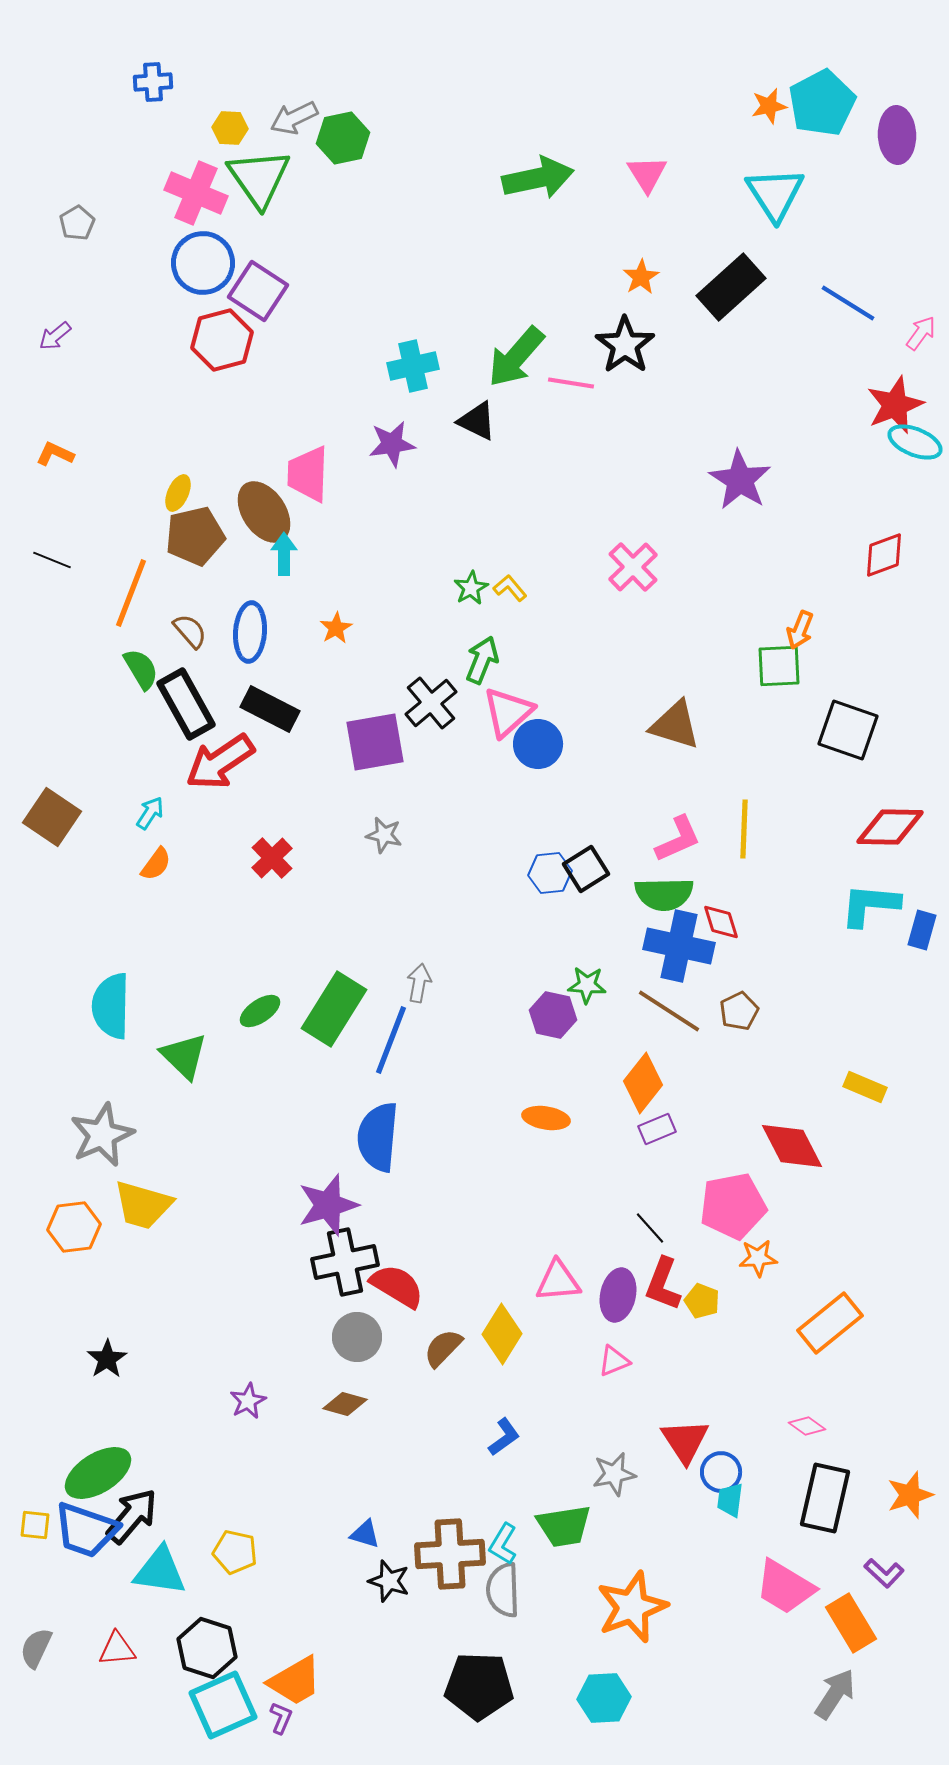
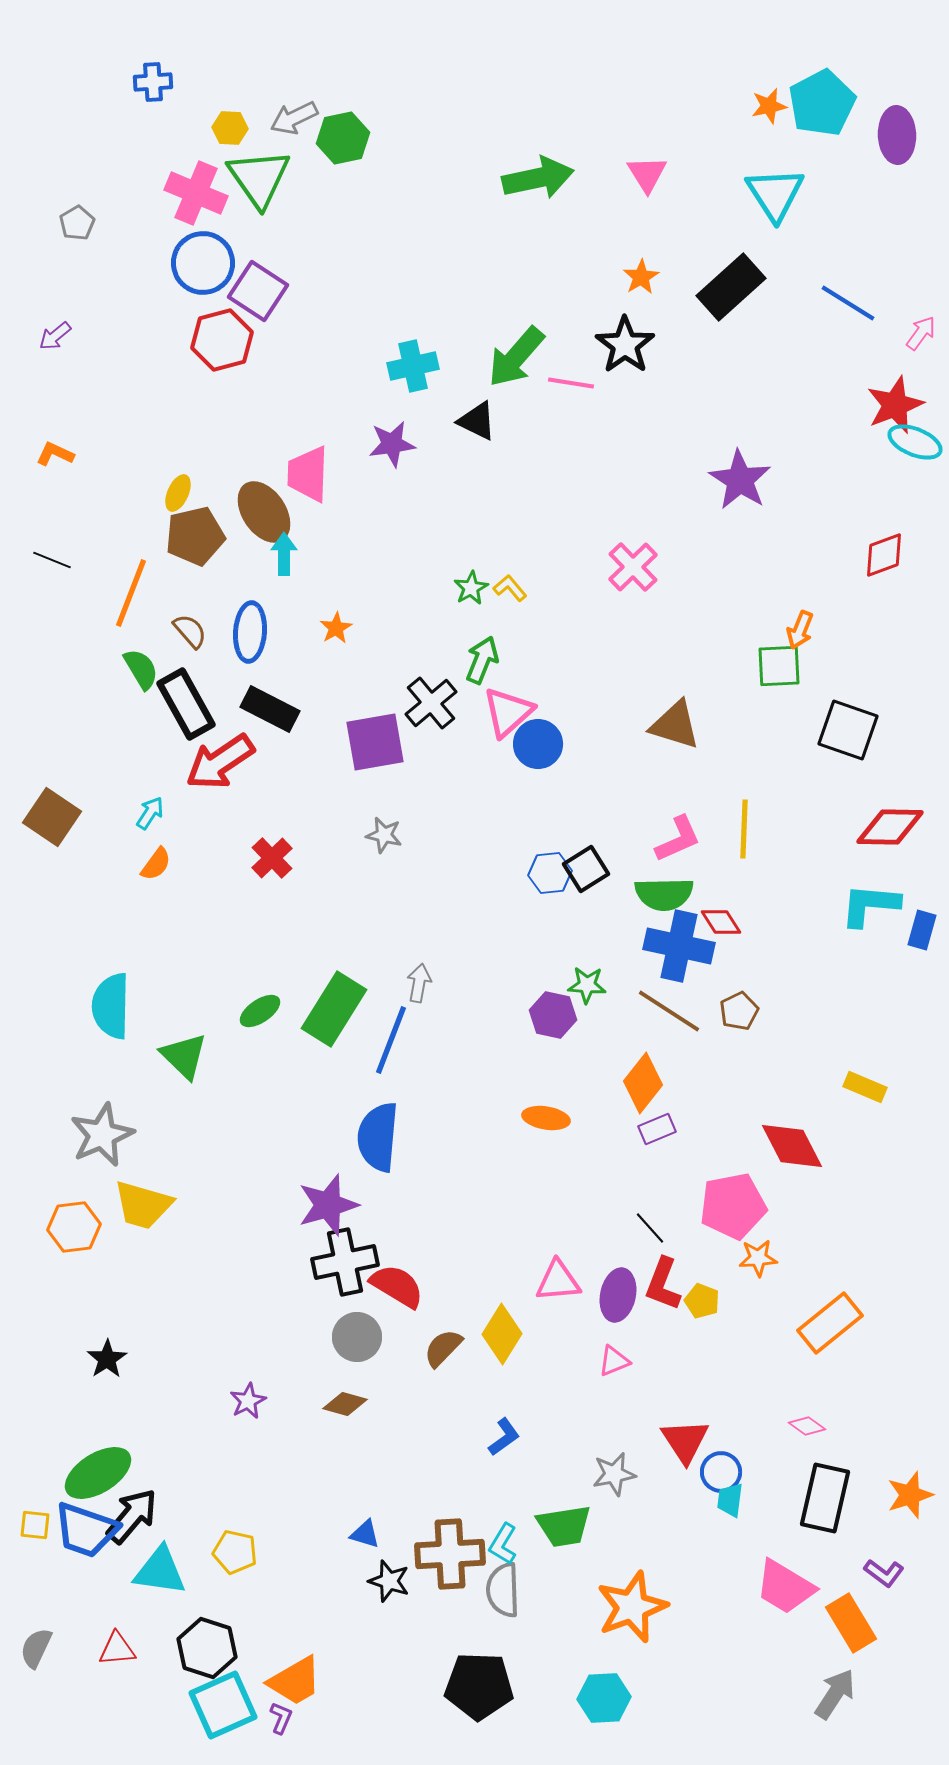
red diamond at (721, 922): rotated 15 degrees counterclockwise
purple L-shape at (884, 1573): rotated 6 degrees counterclockwise
